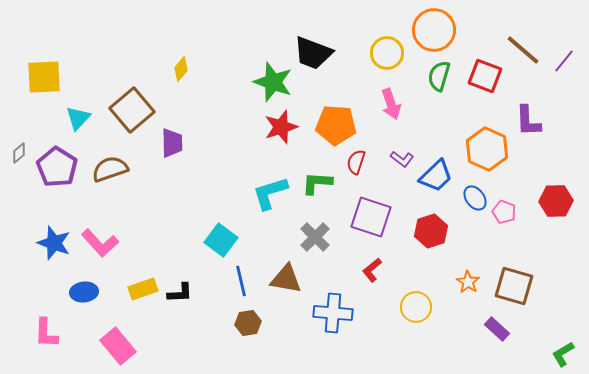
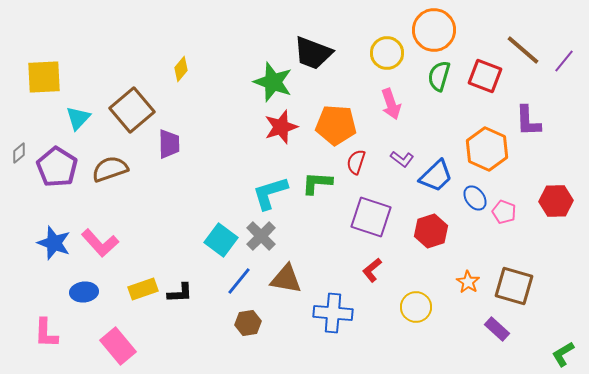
purple trapezoid at (172, 143): moved 3 px left, 1 px down
gray cross at (315, 237): moved 54 px left, 1 px up
blue line at (241, 281): moved 2 px left; rotated 52 degrees clockwise
